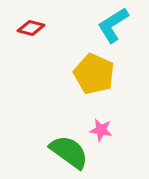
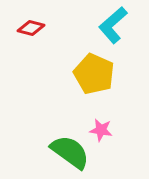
cyan L-shape: rotated 9 degrees counterclockwise
green semicircle: moved 1 px right
